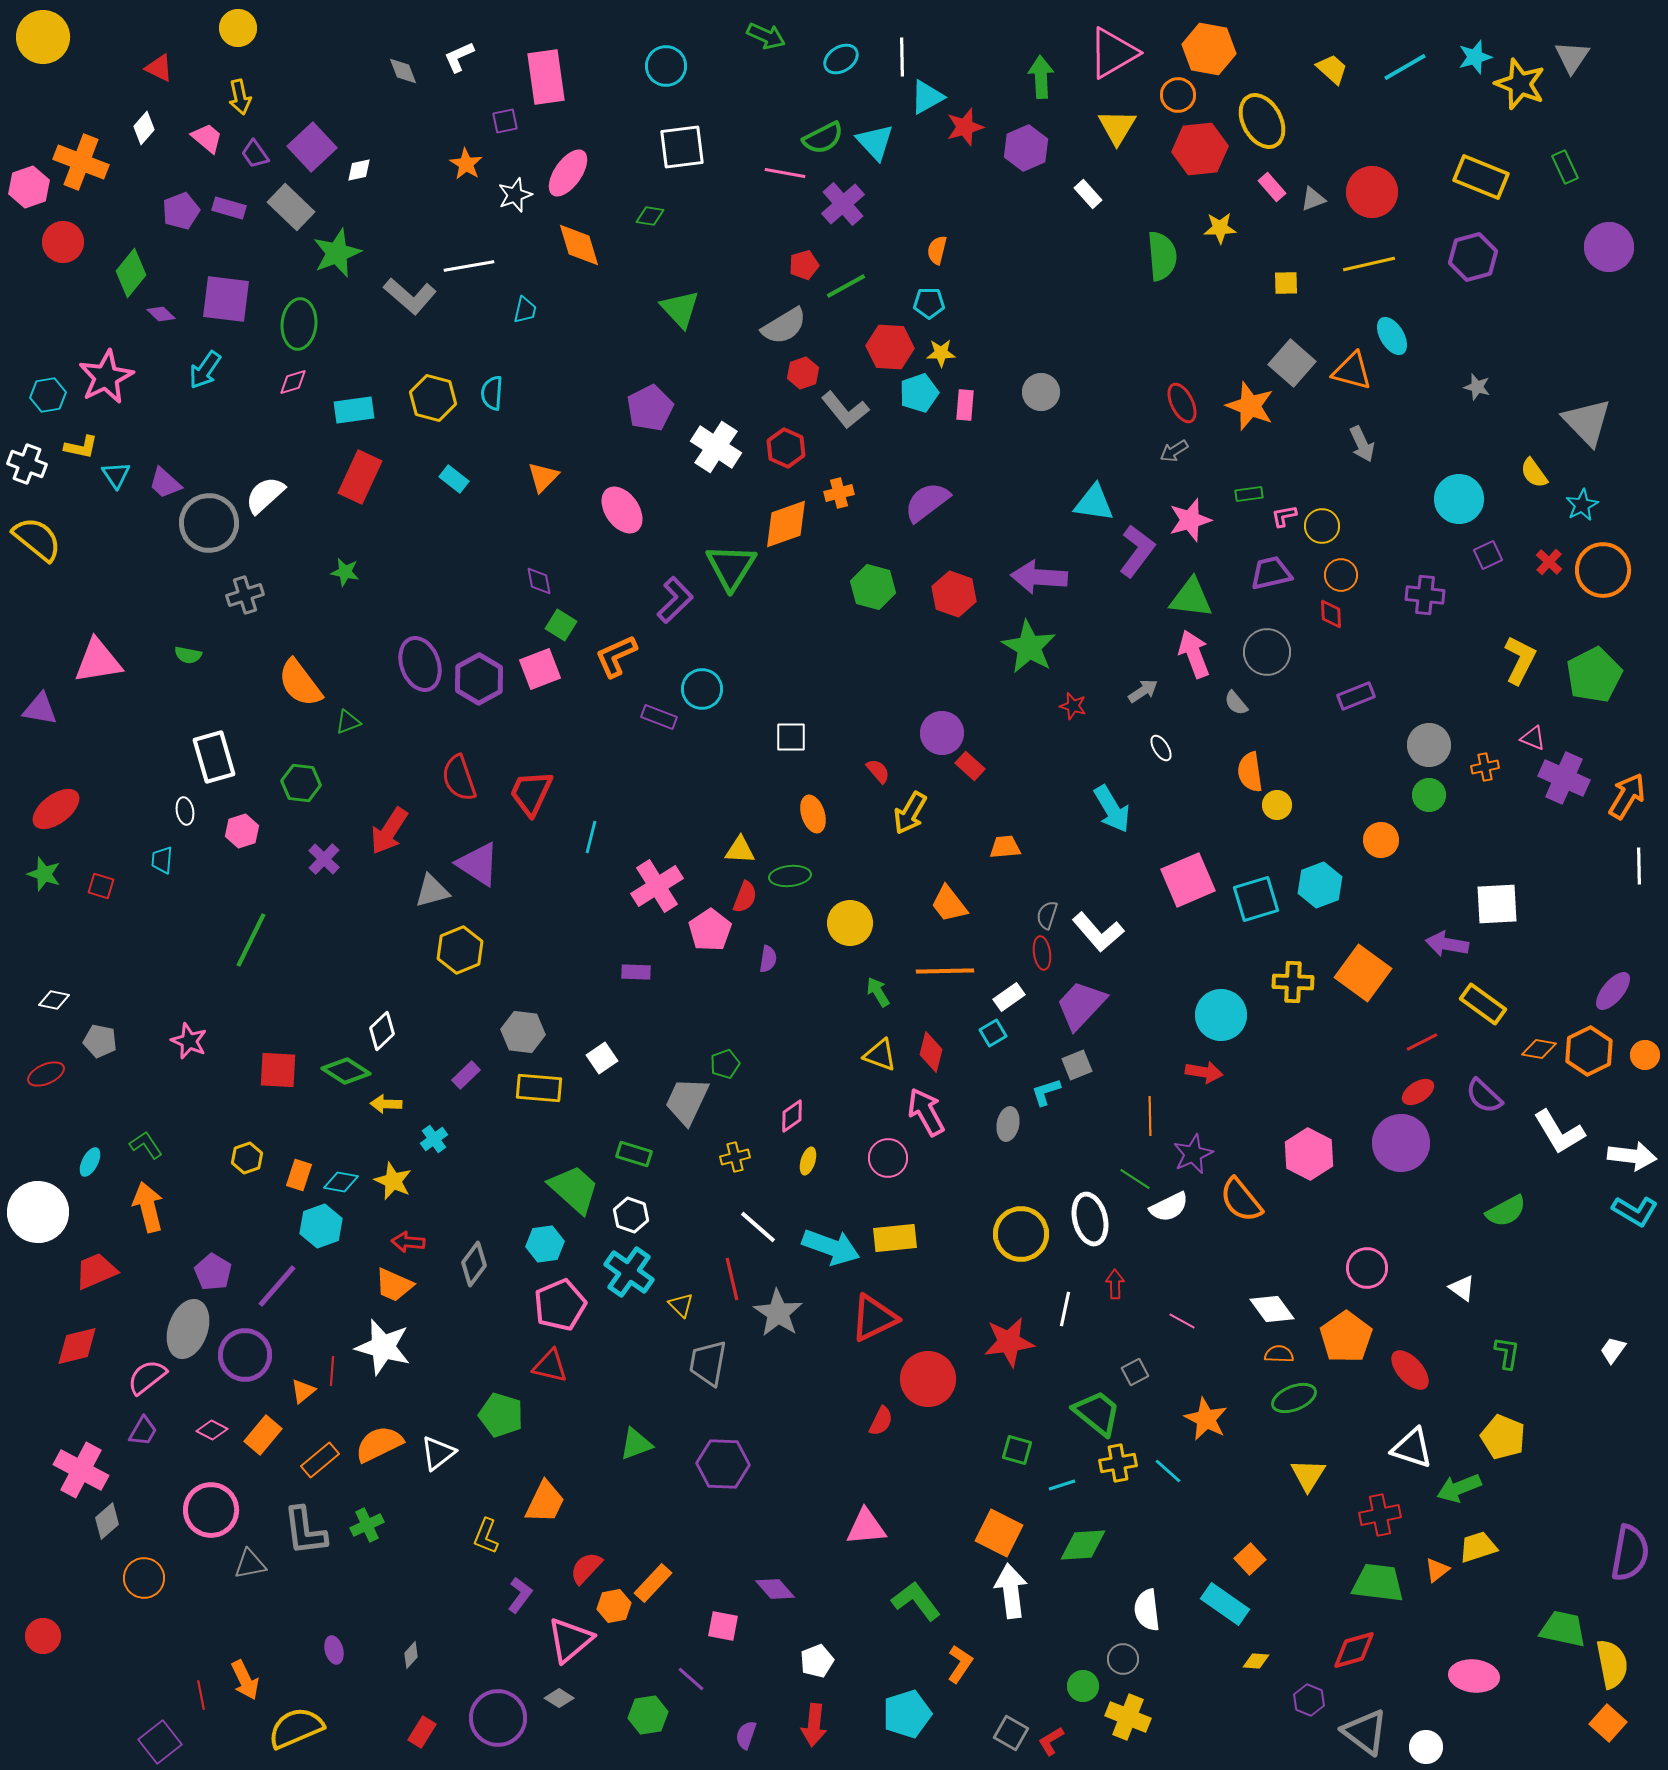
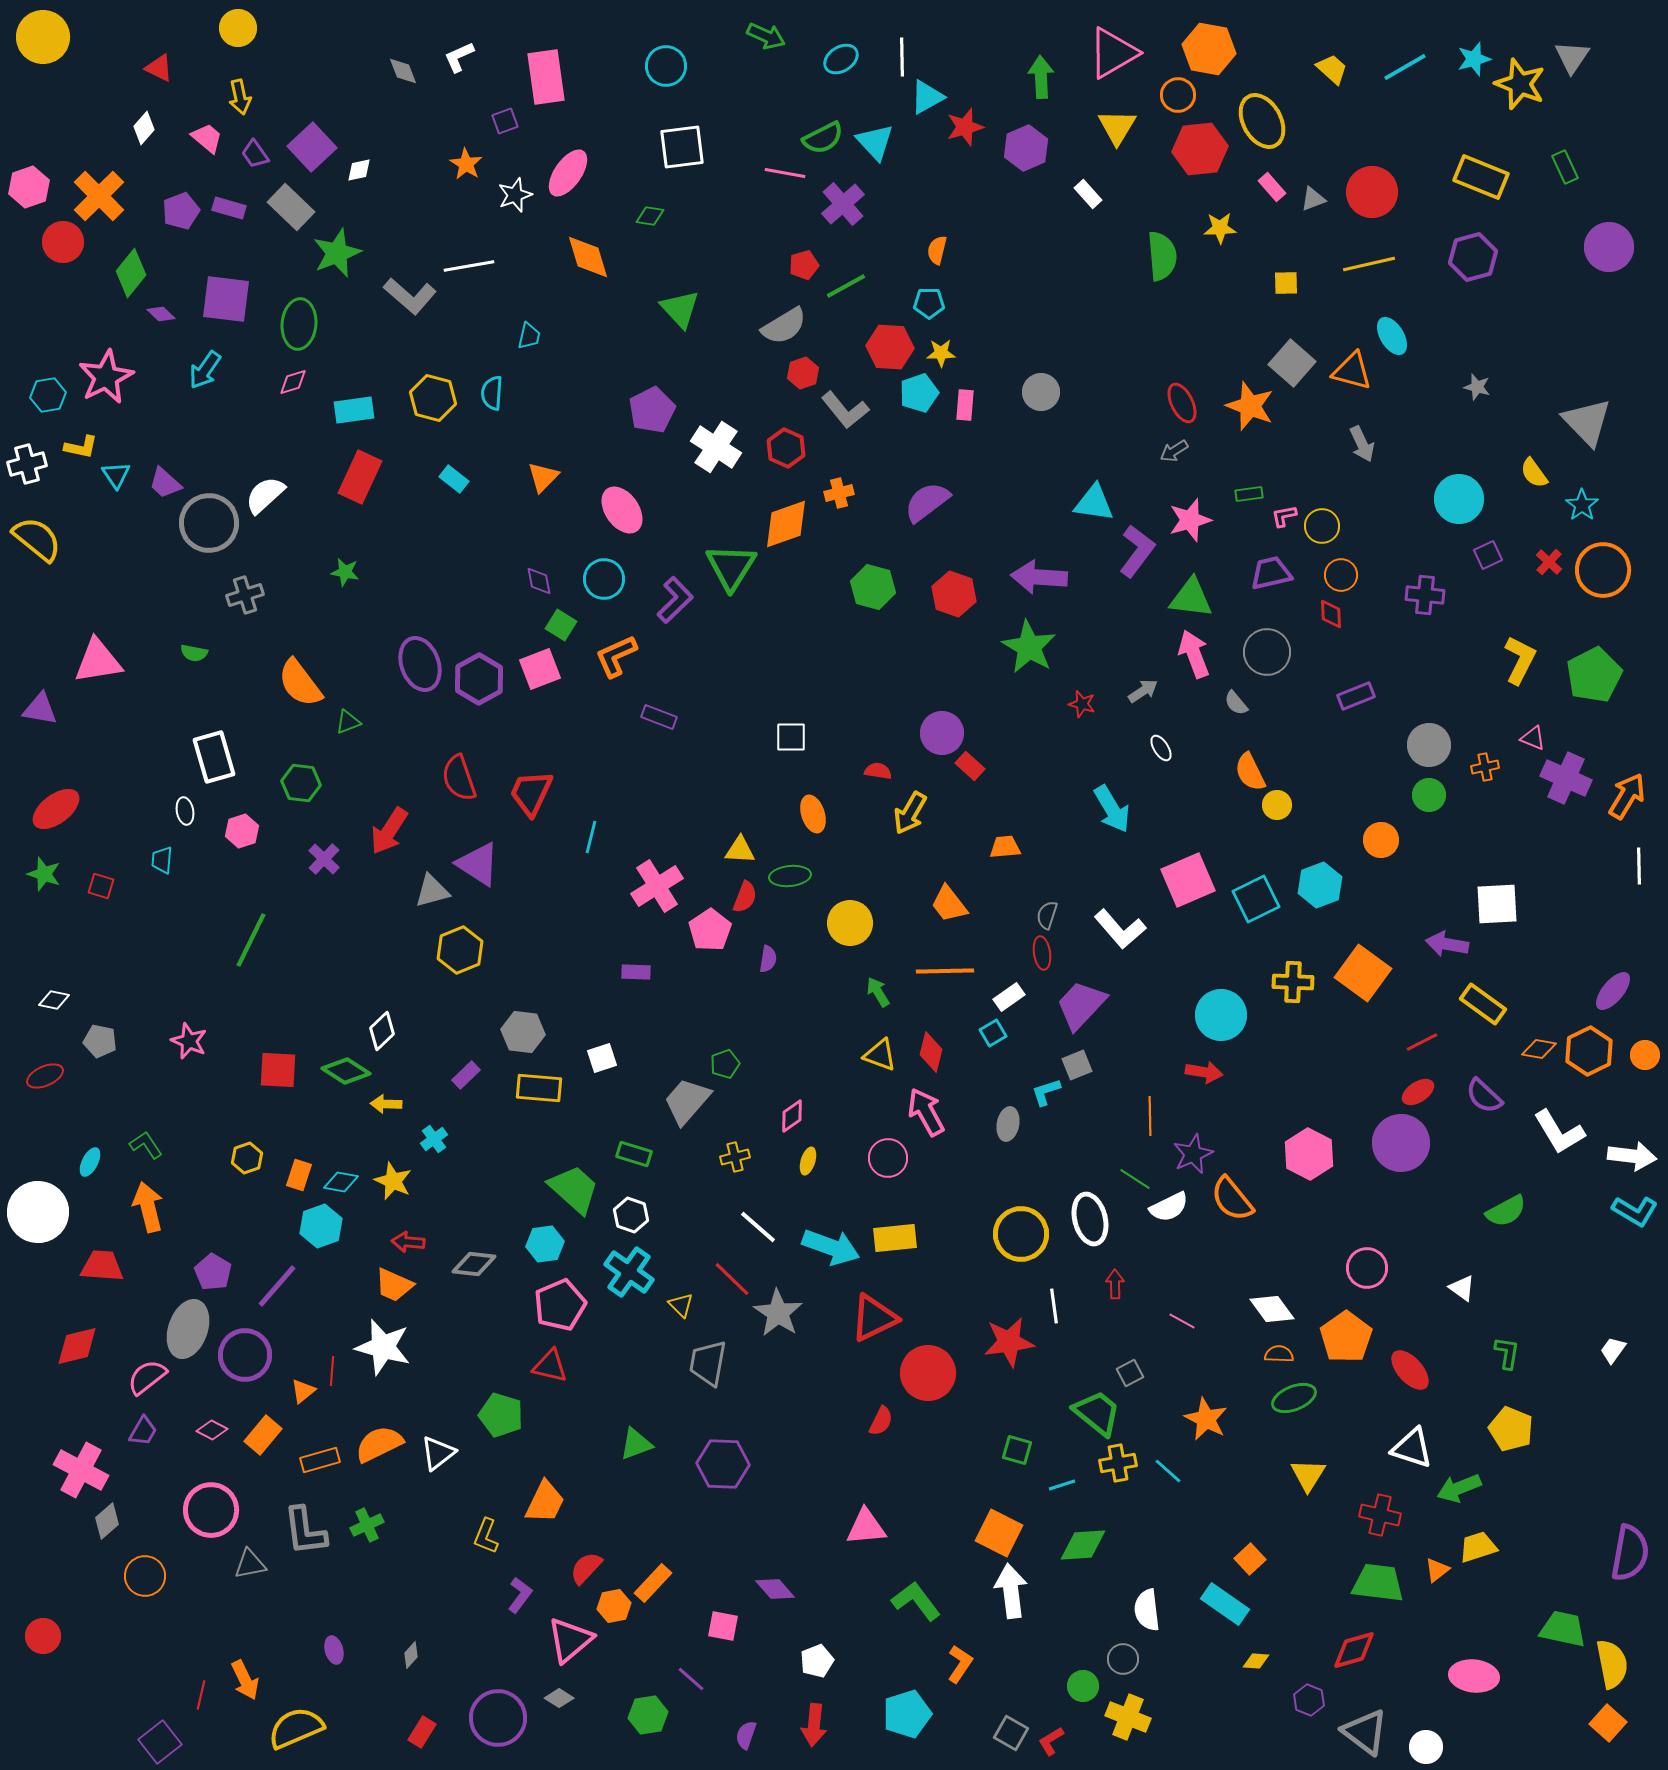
cyan star at (1475, 57): moved 1 px left, 2 px down
purple square at (505, 121): rotated 8 degrees counterclockwise
orange cross at (81, 162): moved 18 px right, 34 px down; rotated 24 degrees clockwise
orange diamond at (579, 245): moved 9 px right, 12 px down
cyan trapezoid at (525, 310): moved 4 px right, 26 px down
purple pentagon at (650, 408): moved 2 px right, 2 px down
white cross at (27, 464): rotated 36 degrees counterclockwise
cyan star at (1582, 505): rotated 8 degrees counterclockwise
green semicircle at (188, 655): moved 6 px right, 2 px up
cyan circle at (702, 689): moved 98 px left, 110 px up
red star at (1073, 706): moved 9 px right, 2 px up
red semicircle at (878, 771): rotated 40 degrees counterclockwise
orange semicircle at (1250, 772): rotated 18 degrees counterclockwise
purple cross at (1564, 778): moved 2 px right
cyan square at (1256, 899): rotated 9 degrees counterclockwise
white L-shape at (1098, 932): moved 22 px right, 3 px up
white square at (602, 1058): rotated 16 degrees clockwise
red ellipse at (46, 1074): moved 1 px left, 2 px down
gray trapezoid at (687, 1101): rotated 16 degrees clockwise
orange semicircle at (1241, 1200): moved 9 px left, 1 px up
gray diamond at (474, 1264): rotated 60 degrees clockwise
red trapezoid at (96, 1271): moved 6 px right, 5 px up; rotated 27 degrees clockwise
red line at (732, 1279): rotated 33 degrees counterclockwise
white line at (1065, 1309): moved 11 px left, 3 px up; rotated 20 degrees counterclockwise
gray square at (1135, 1372): moved 5 px left, 1 px down
red circle at (928, 1379): moved 6 px up
yellow pentagon at (1503, 1437): moved 8 px right, 8 px up
orange rectangle at (320, 1460): rotated 24 degrees clockwise
red cross at (1380, 1515): rotated 24 degrees clockwise
orange circle at (144, 1578): moved 1 px right, 2 px up
red line at (201, 1695): rotated 24 degrees clockwise
